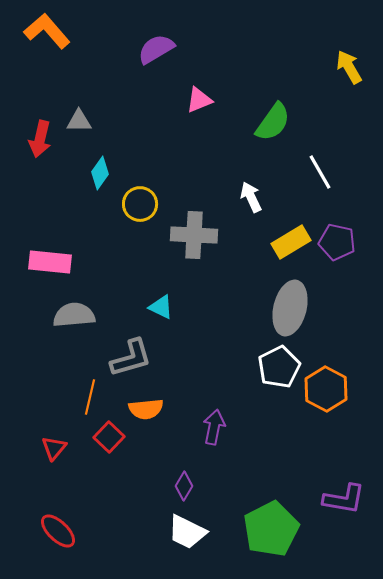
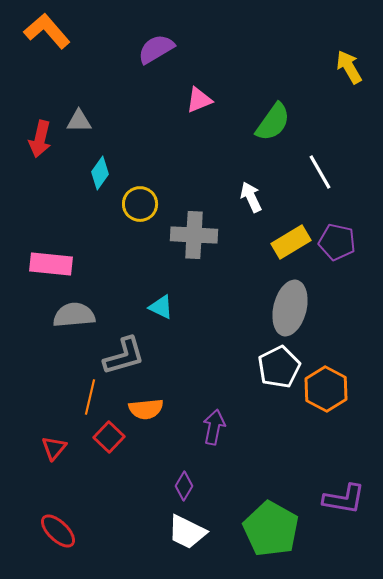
pink rectangle: moved 1 px right, 2 px down
gray L-shape: moved 7 px left, 2 px up
green pentagon: rotated 16 degrees counterclockwise
